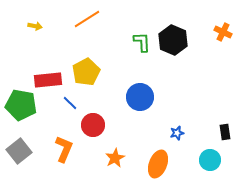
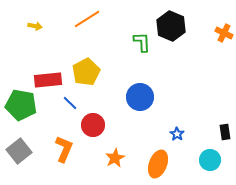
orange cross: moved 1 px right, 1 px down
black hexagon: moved 2 px left, 14 px up
blue star: moved 1 px down; rotated 24 degrees counterclockwise
